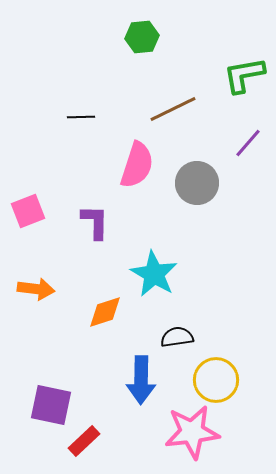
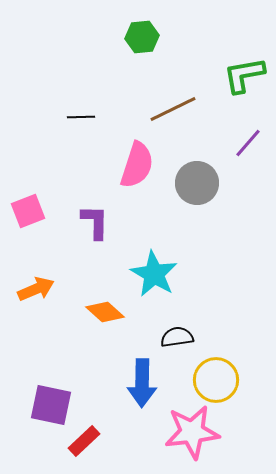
orange arrow: rotated 30 degrees counterclockwise
orange diamond: rotated 60 degrees clockwise
blue arrow: moved 1 px right, 3 px down
